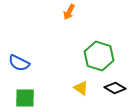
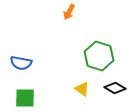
blue semicircle: moved 2 px right; rotated 15 degrees counterclockwise
yellow triangle: moved 1 px right, 1 px down
